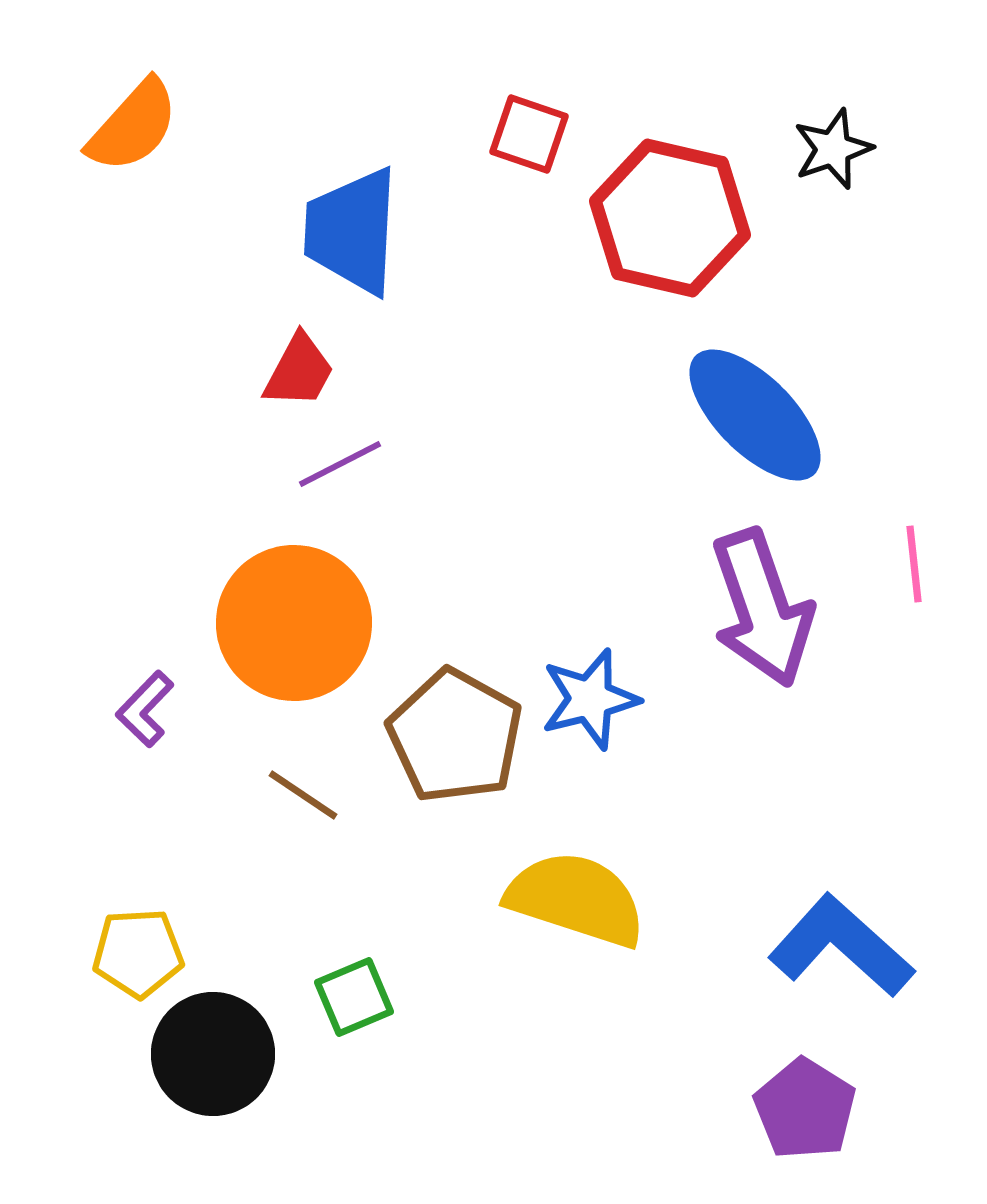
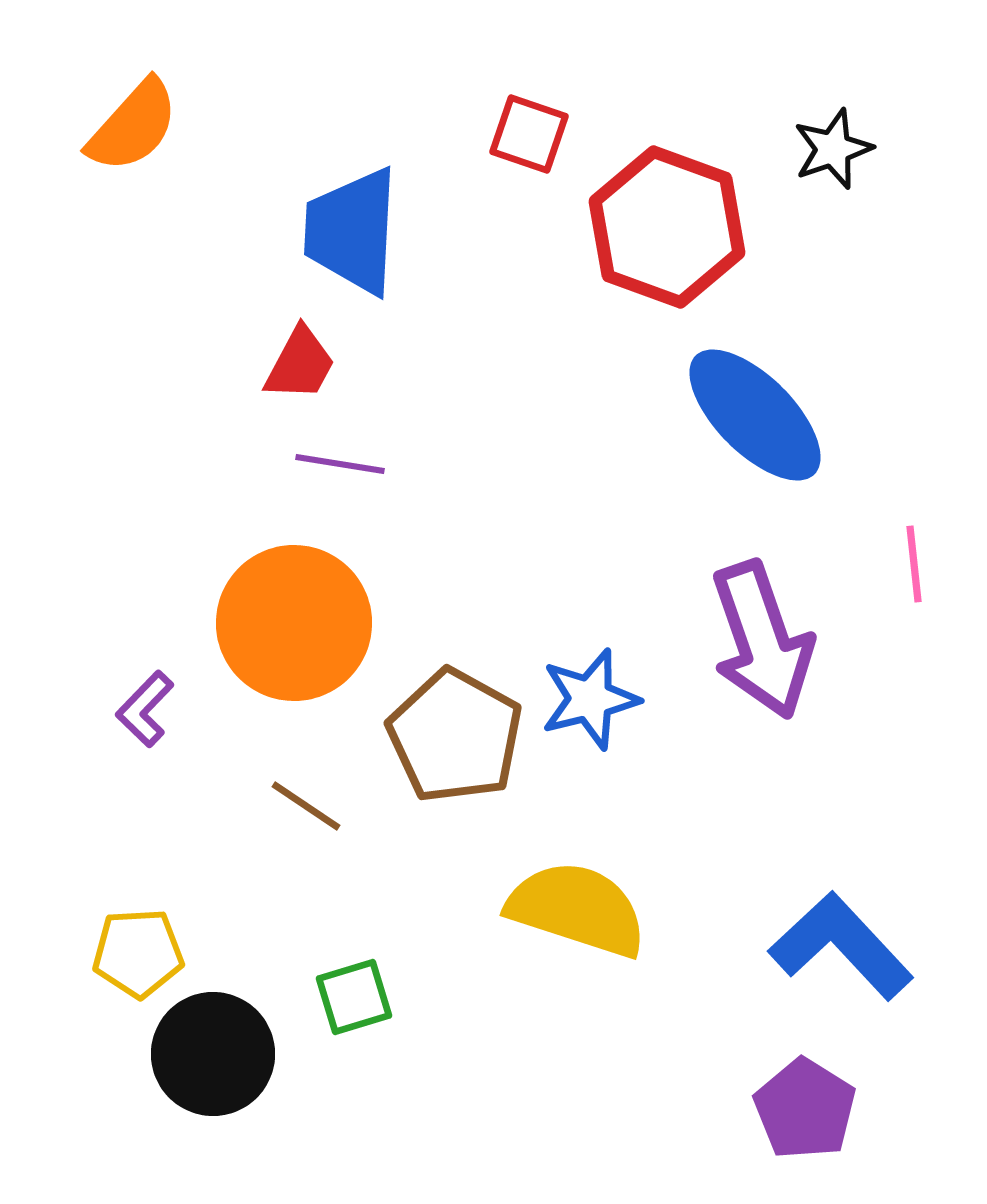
red hexagon: moved 3 px left, 9 px down; rotated 7 degrees clockwise
red trapezoid: moved 1 px right, 7 px up
purple line: rotated 36 degrees clockwise
purple arrow: moved 32 px down
brown line: moved 3 px right, 11 px down
yellow semicircle: moved 1 px right, 10 px down
blue L-shape: rotated 5 degrees clockwise
green square: rotated 6 degrees clockwise
